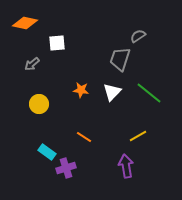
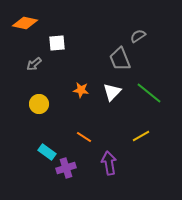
gray trapezoid: rotated 40 degrees counterclockwise
gray arrow: moved 2 px right
yellow line: moved 3 px right
purple arrow: moved 17 px left, 3 px up
